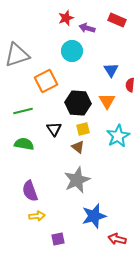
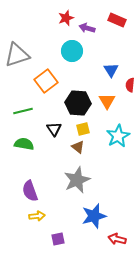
orange square: rotated 10 degrees counterclockwise
